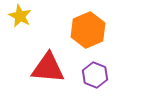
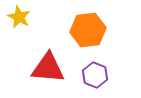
yellow star: moved 1 px left, 1 px down
orange hexagon: rotated 16 degrees clockwise
